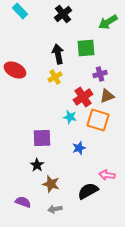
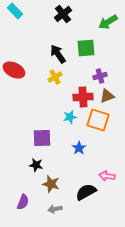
cyan rectangle: moved 5 px left
black arrow: rotated 24 degrees counterclockwise
red ellipse: moved 1 px left
purple cross: moved 2 px down
red cross: rotated 30 degrees clockwise
cyan star: rotated 24 degrees counterclockwise
blue star: rotated 16 degrees counterclockwise
black star: moved 1 px left; rotated 24 degrees counterclockwise
pink arrow: moved 1 px down
black semicircle: moved 2 px left, 1 px down
purple semicircle: rotated 91 degrees clockwise
